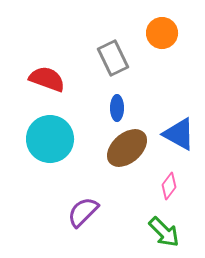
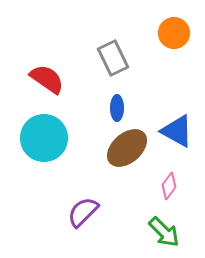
orange circle: moved 12 px right
red semicircle: rotated 15 degrees clockwise
blue triangle: moved 2 px left, 3 px up
cyan circle: moved 6 px left, 1 px up
